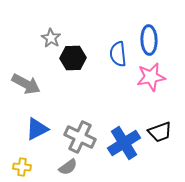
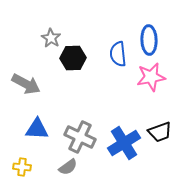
blue triangle: rotated 30 degrees clockwise
